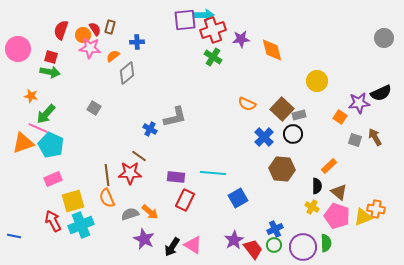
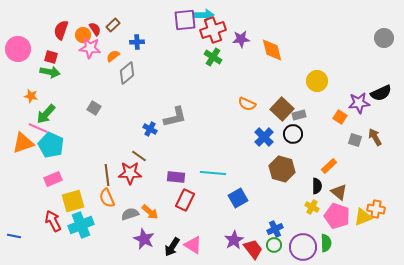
brown rectangle at (110, 27): moved 3 px right, 2 px up; rotated 32 degrees clockwise
brown hexagon at (282, 169): rotated 10 degrees clockwise
